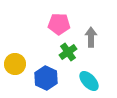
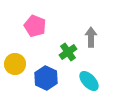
pink pentagon: moved 24 px left, 2 px down; rotated 20 degrees clockwise
